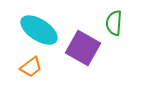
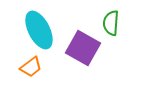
green semicircle: moved 3 px left
cyan ellipse: rotated 30 degrees clockwise
